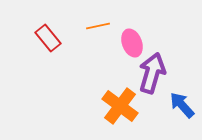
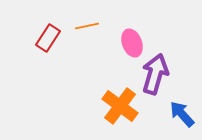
orange line: moved 11 px left
red rectangle: rotated 72 degrees clockwise
purple arrow: moved 3 px right, 1 px down
blue arrow: moved 9 px down
